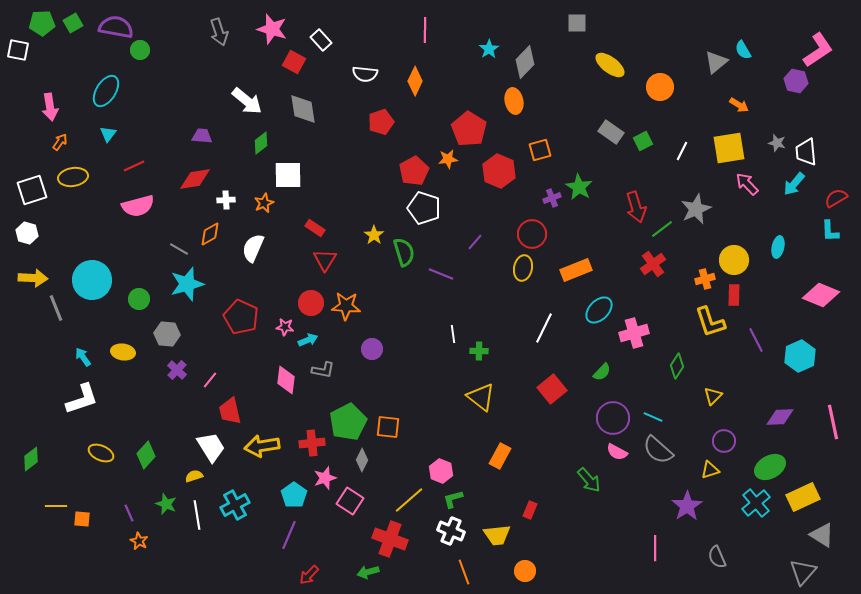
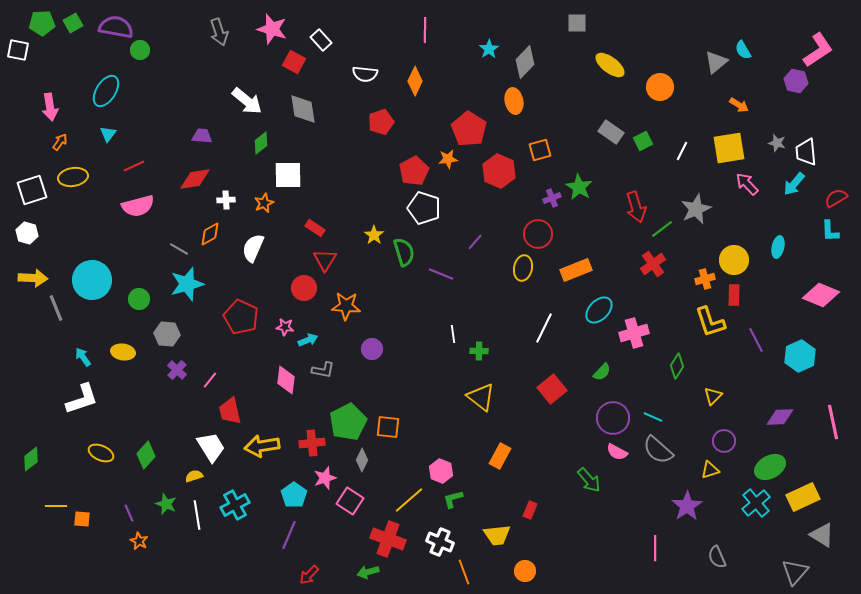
red circle at (532, 234): moved 6 px right
red circle at (311, 303): moved 7 px left, 15 px up
white cross at (451, 531): moved 11 px left, 11 px down
red cross at (390, 539): moved 2 px left
gray triangle at (803, 572): moved 8 px left
